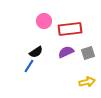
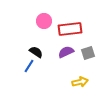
black semicircle: rotated 112 degrees counterclockwise
yellow arrow: moved 7 px left
